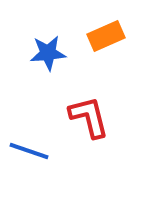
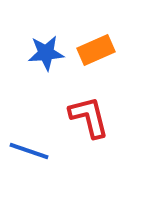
orange rectangle: moved 10 px left, 14 px down
blue star: moved 2 px left
